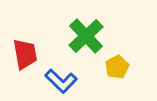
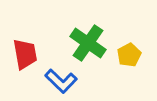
green cross: moved 2 px right, 7 px down; rotated 12 degrees counterclockwise
yellow pentagon: moved 12 px right, 12 px up
